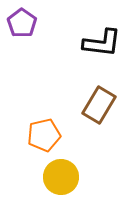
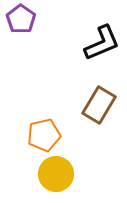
purple pentagon: moved 1 px left, 4 px up
black L-shape: rotated 30 degrees counterclockwise
yellow circle: moved 5 px left, 3 px up
